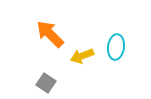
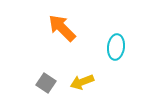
orange arrow: moved 12 px right, 6 px up
yellow arrow: moved 26 px down
